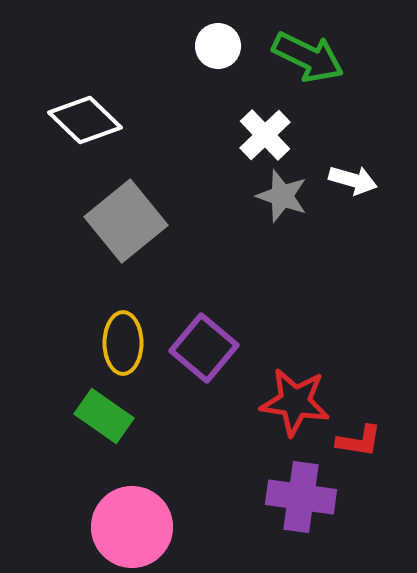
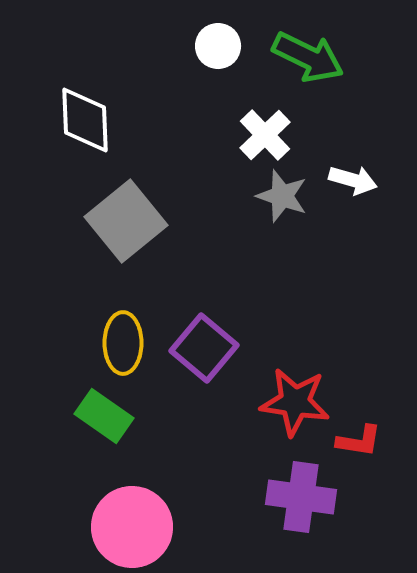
white diamond: rotated 44 degrees clockwise
